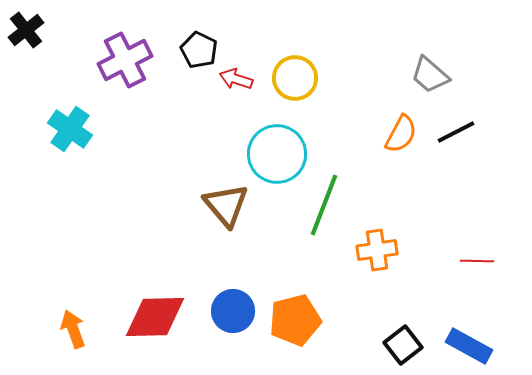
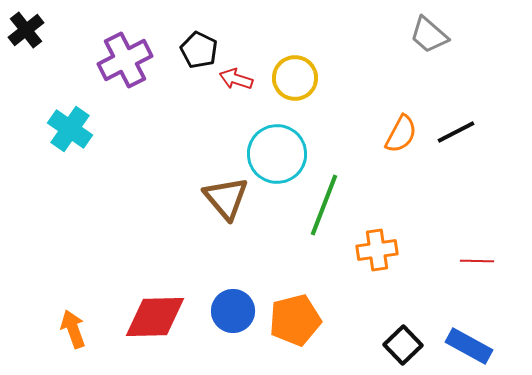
gray trapezoid: moved 1 px left, 40 px up
brown triangle: moved 7 px up
black square: rotated 6 degrees counterclockwise
